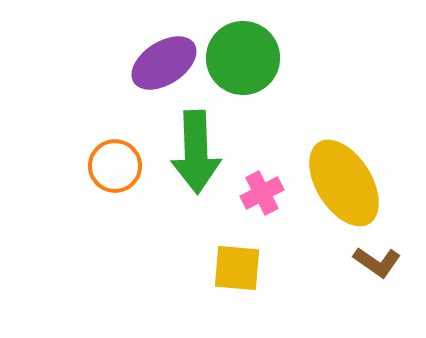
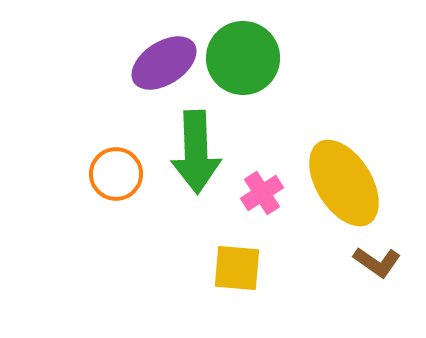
orange circle: moved 1 px right, 8 px down
pink cross: rotated 6 degrees counterclockwise
